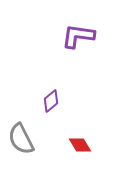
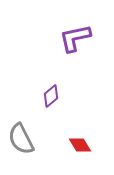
purple L-shape: moved 3 px left, 2 px down; rotated 20 degrees counterclockwise
purple diamond: moved 5 px up
